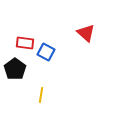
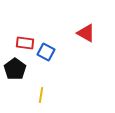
red triangle: rotated 12 degrees counterclockwise
